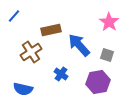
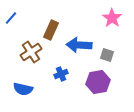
blue line: moved 3 px left, 2 px down
pink star: moved 3 px right, 4 px up
brown rectangle: rotated 54 degrees counterclockwise
blue arrow: rotated 45 degrees counterclockwise
blue cross: rotated 32 degrees clockwise
